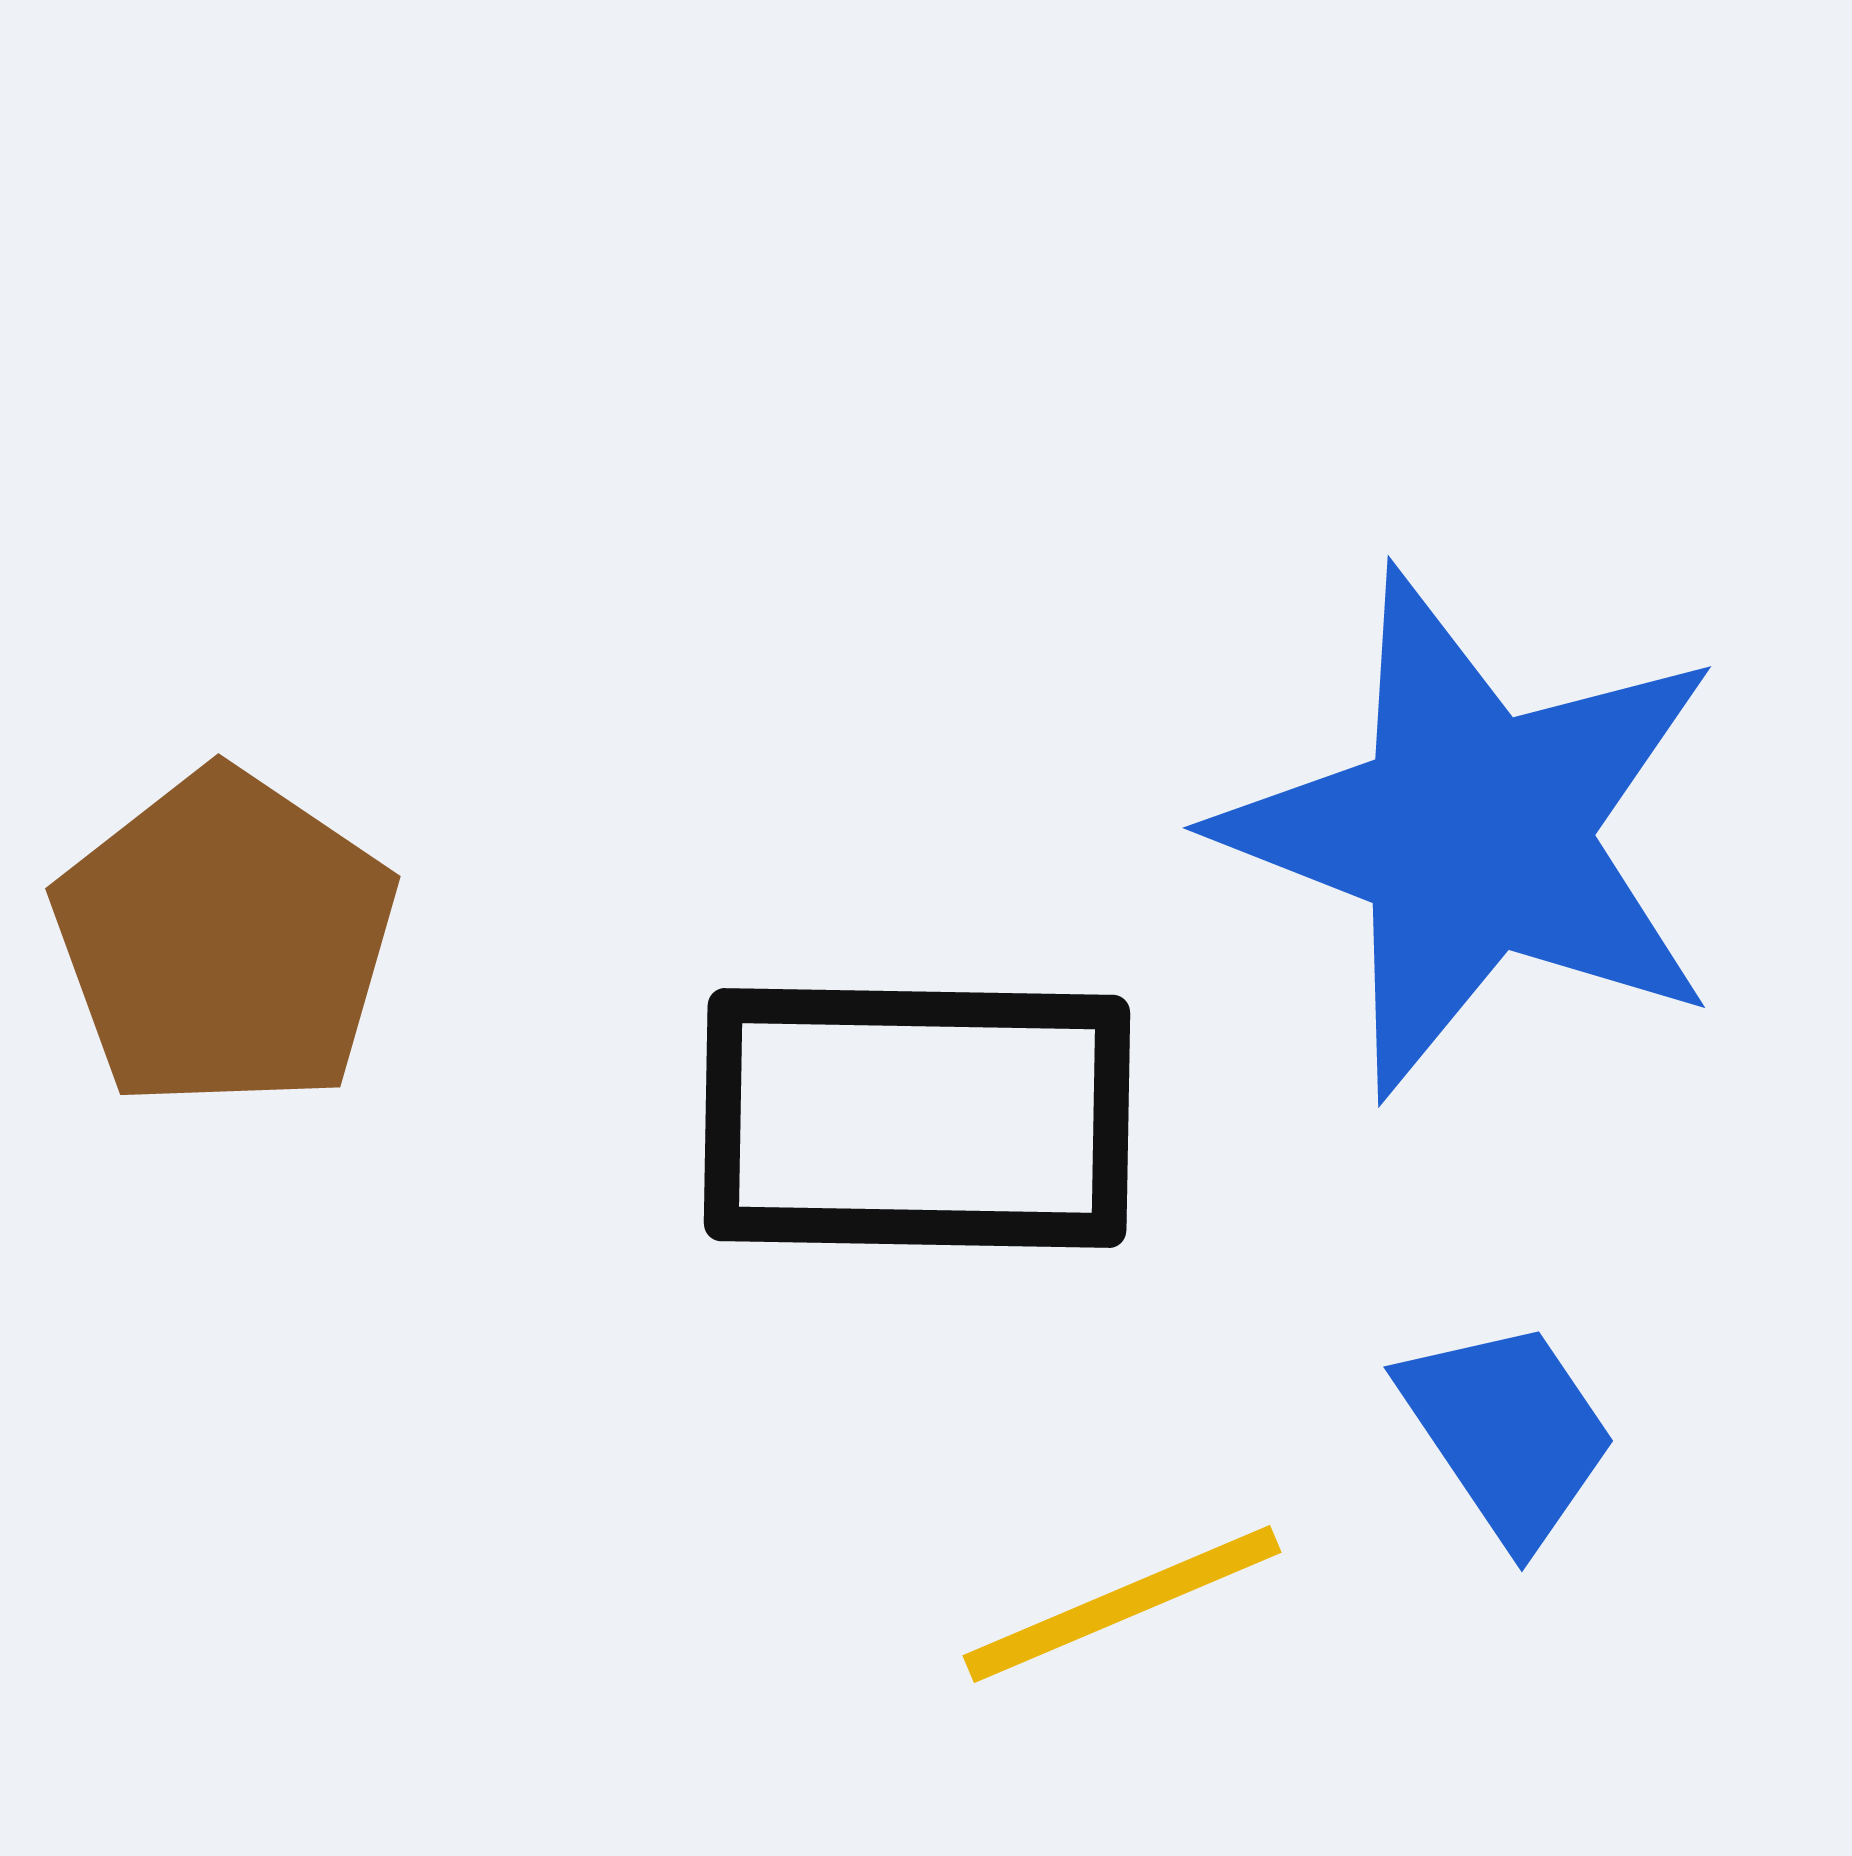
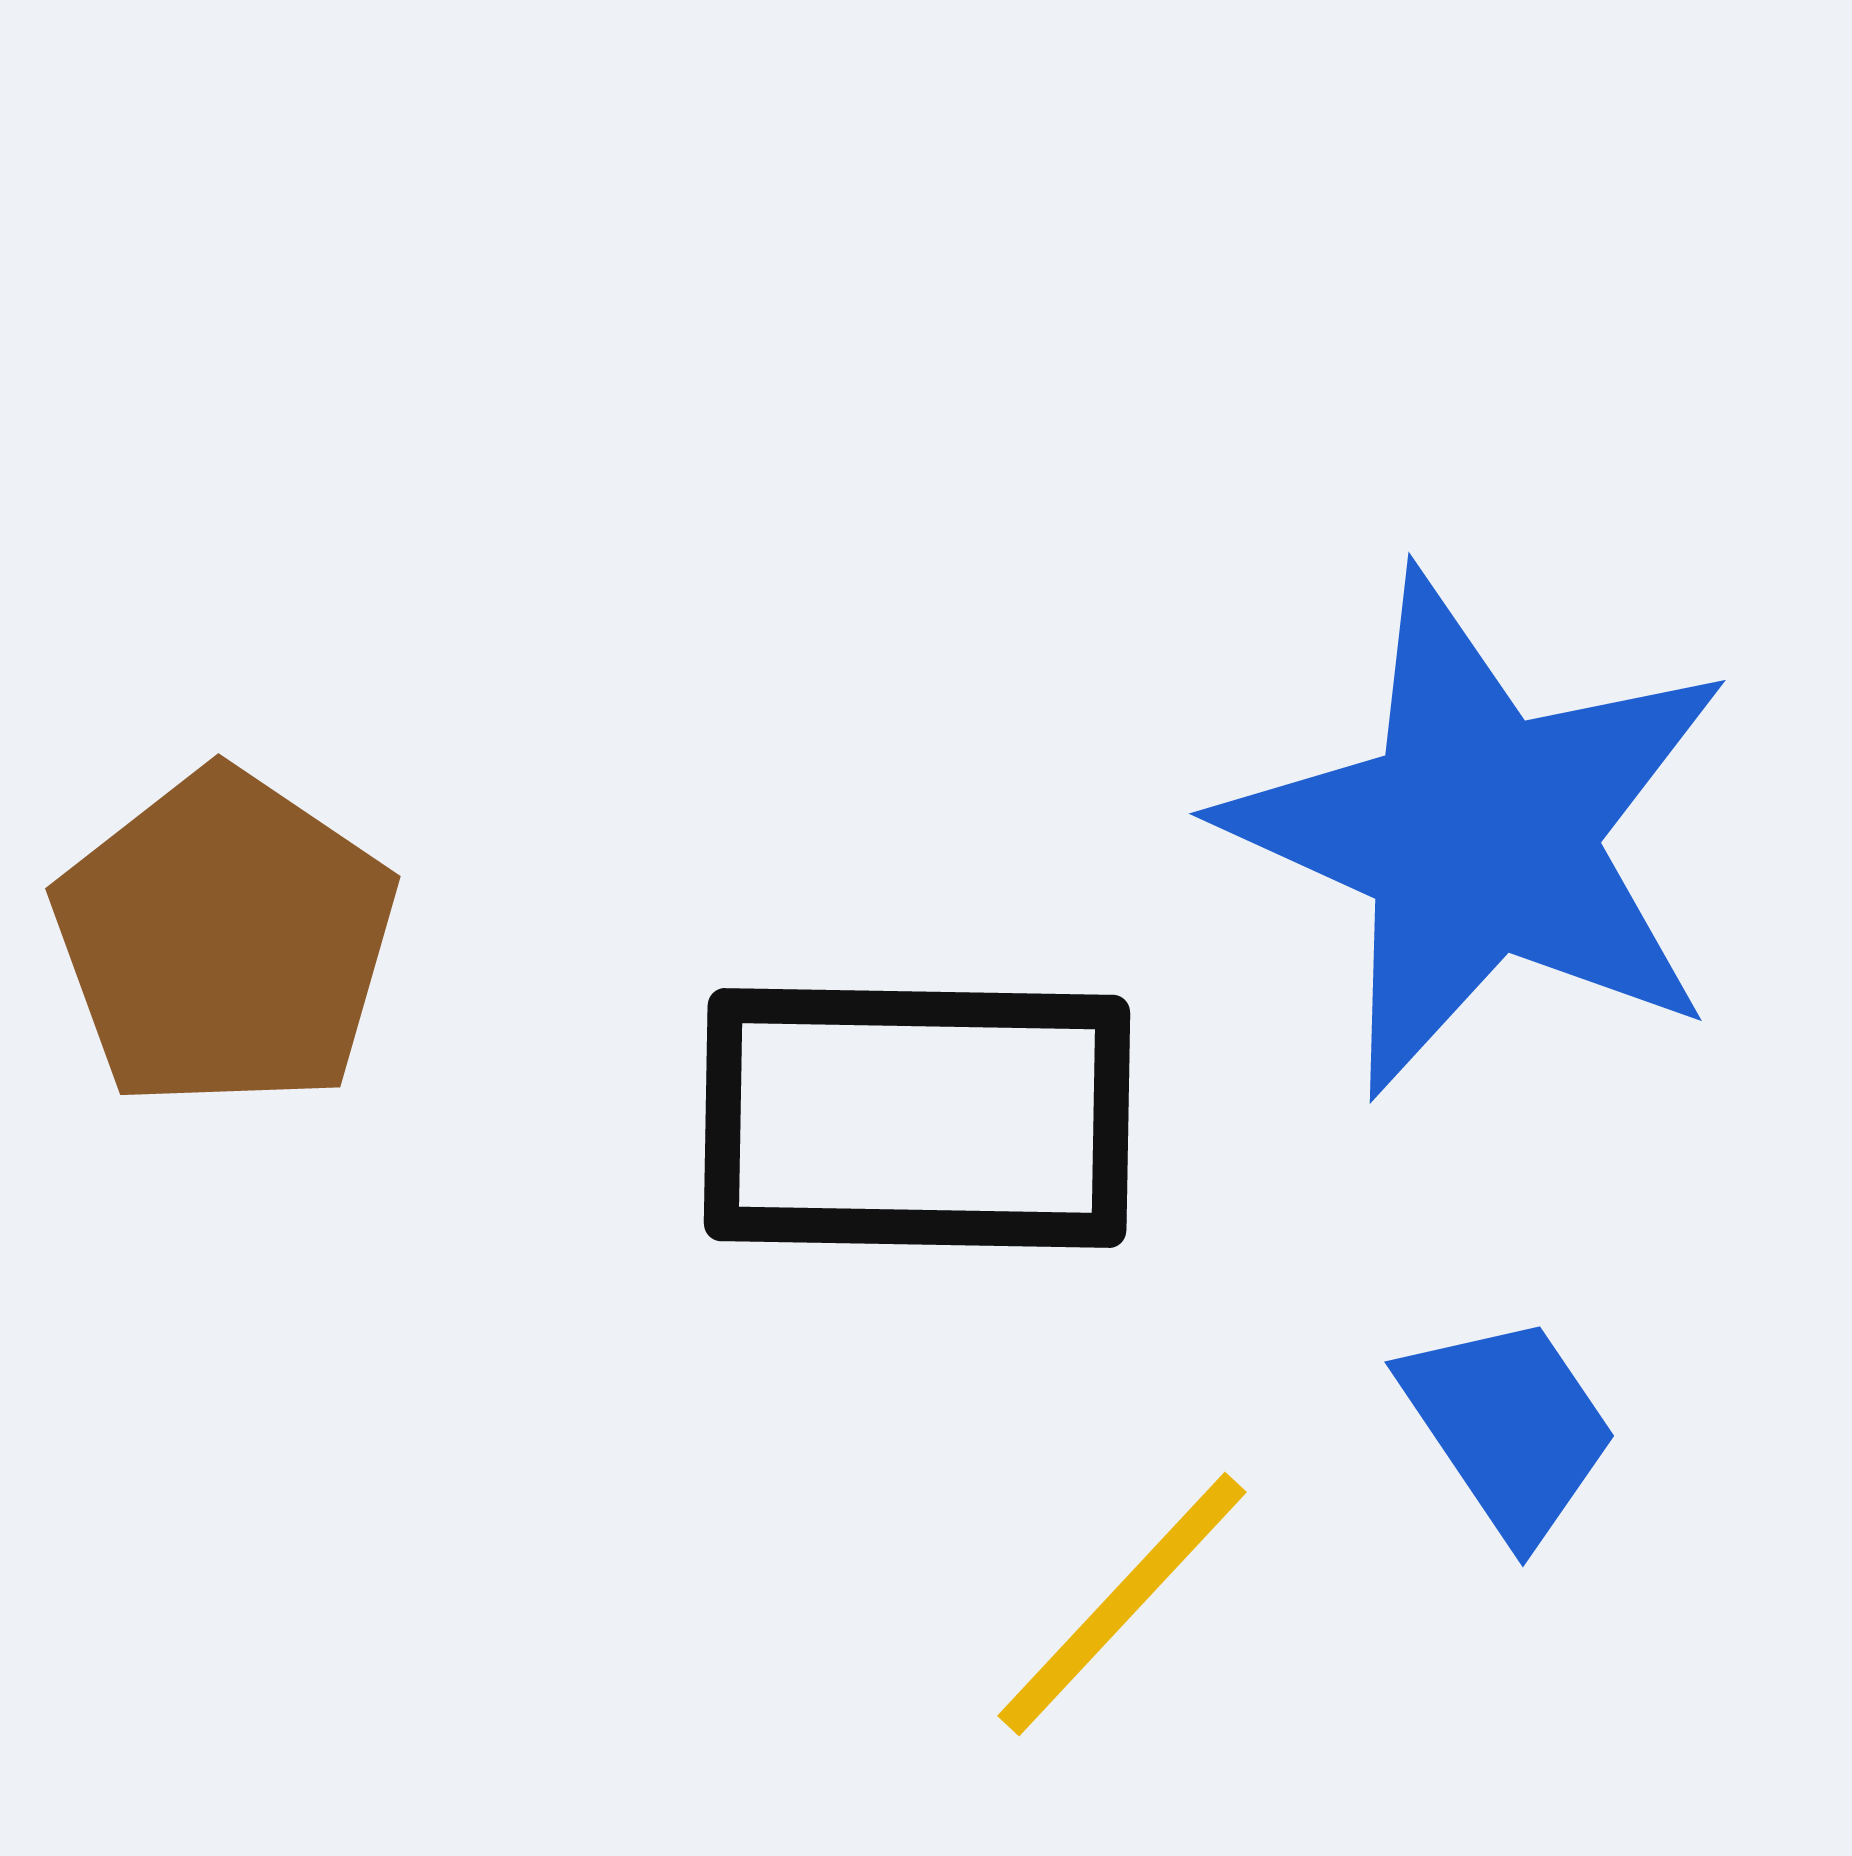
blue star: moved 6 px right, 1 px down; rotated 3 degrees clockwise
blue trapezoid: moved 1 px right, 5 px up
yellow line: rotated 24 degrees counterclockwise
